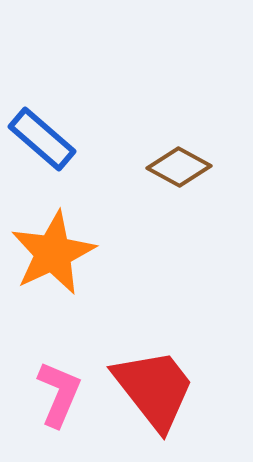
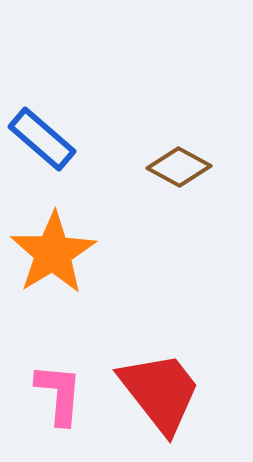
orange star: rotated 6 degrees counterclockwise
red trapezoid: moved 6 px right, 3 px down
pink L-shape: rotated 18 degrees counterclockwise
